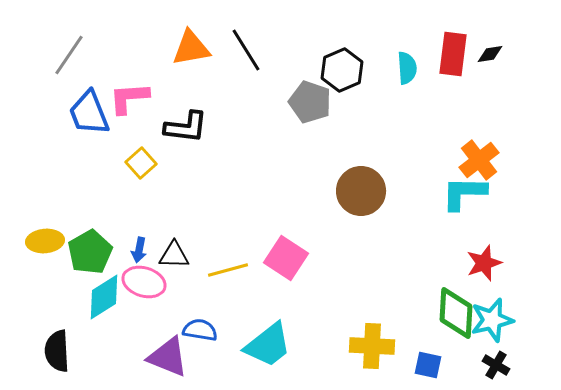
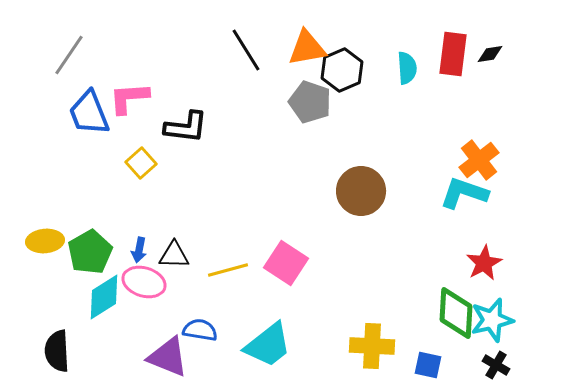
orange triangle: moved 116 px right
cyan L-shape: rotated 18 degrees clockwise
pink square: moved 5 px down
red star: rotated 9 degrees counterclockwise
